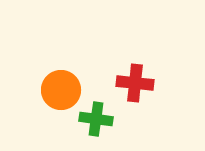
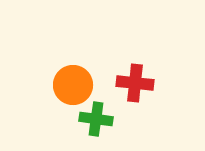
orange circle: moved 12 px right, 5 px up
